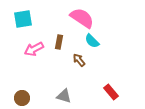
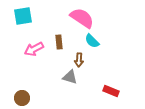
cyan square: moved 3 px up
brown rectangle: rotated 16 degrees counterclockwise
brown arrow: rotated 136 degrees counterclockwise
red rectangle: moved 1 px up; rotated 28 degrees counterclockwise
gray triangle: moved 6 px right, 19 px up
